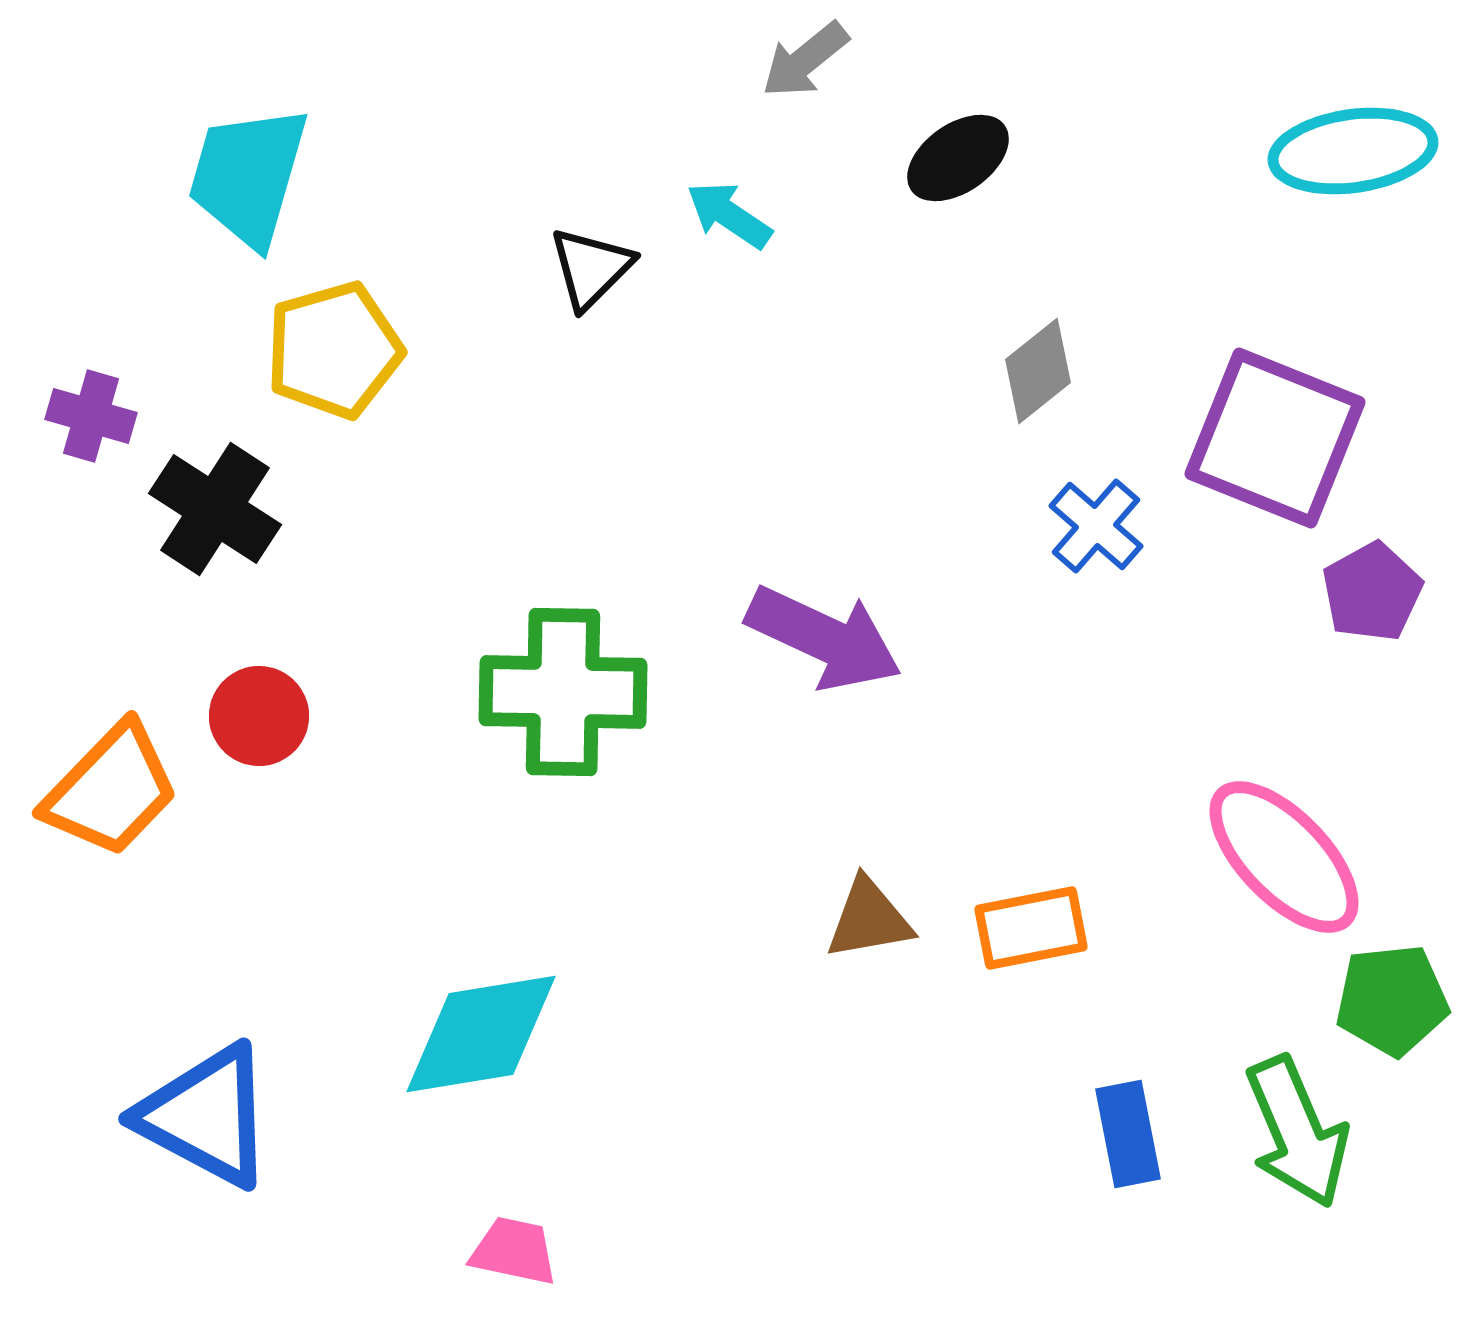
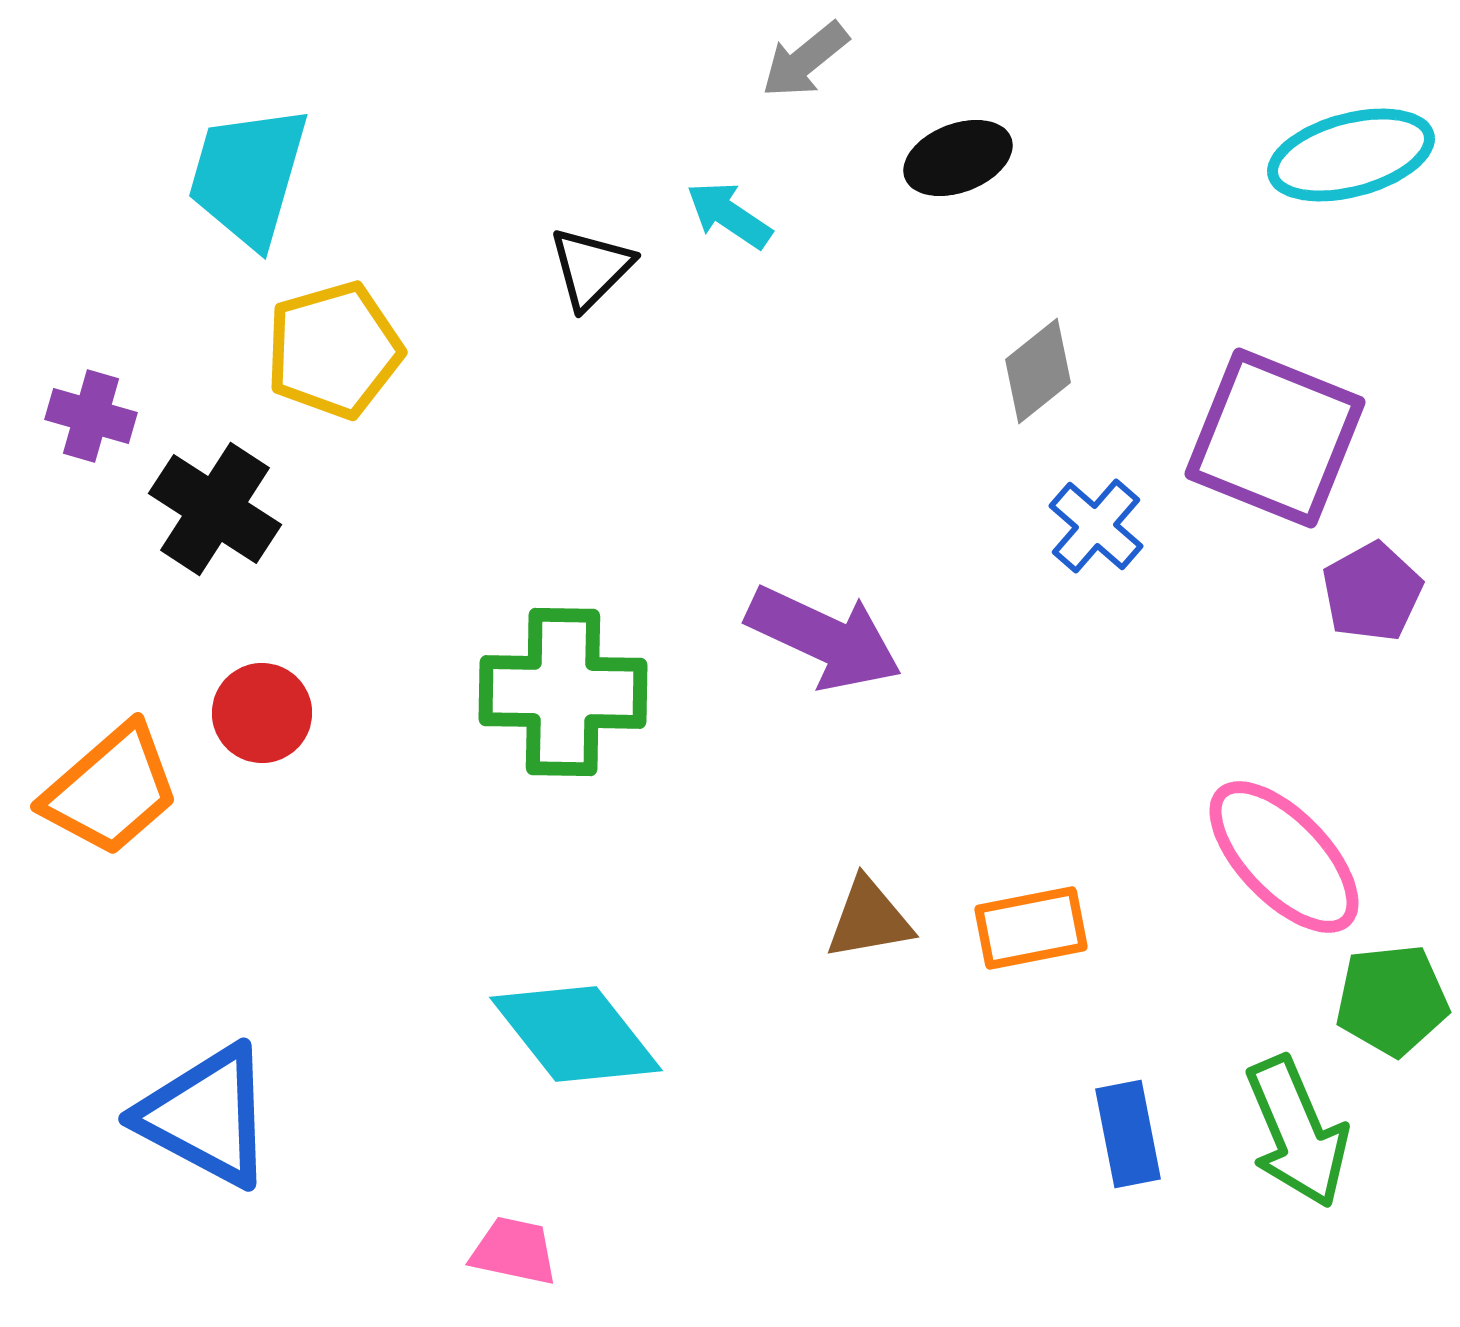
cyan ellipse: moved 2 px left, 4 px down; rotated 7 degrees counterclockwise
black ellipse: rotated 14 degrees clockwise
red circle: moved 3 px right, 3 px up
orange trapezoid: rotated 5 degrees clockwise
cyan diamond: moved 95 px right; rotated 61 degrees clockwise
